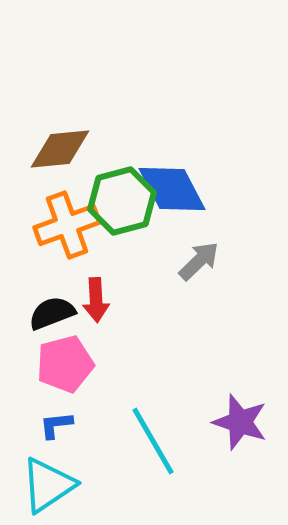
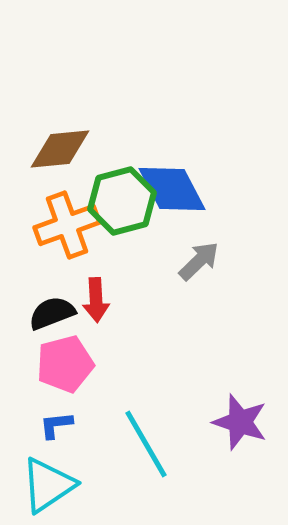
cyan line: moved 7 px left, 3 px down
